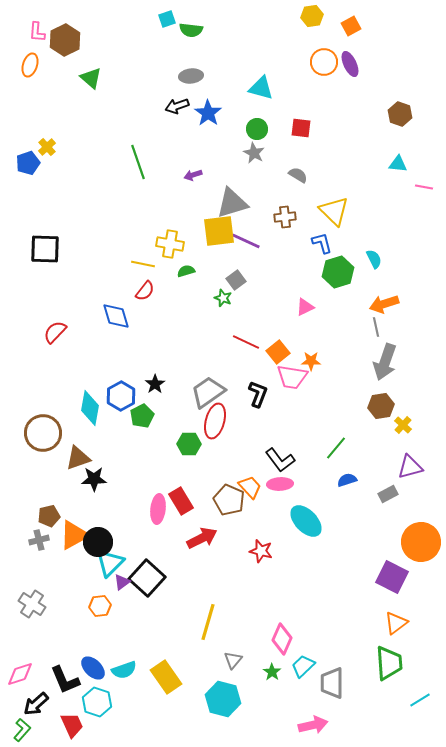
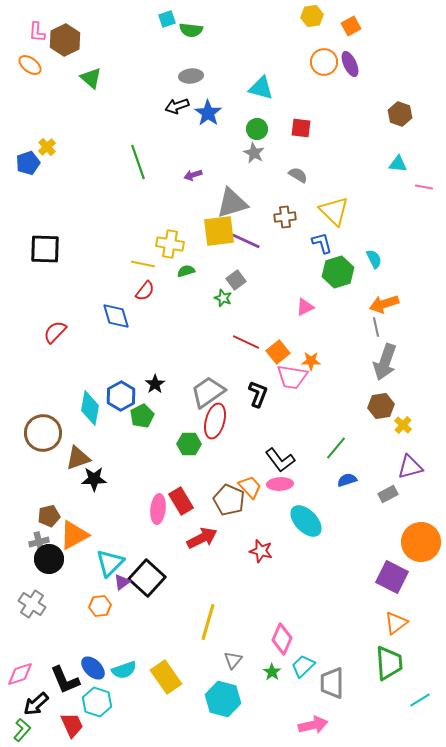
orange ellipse at (30, 65): rotated 70 degrees counterclockwise
gray cross at (39, 540): moved 2 px down
black circle at (98, 542): moved 49 px left, 17 px down
